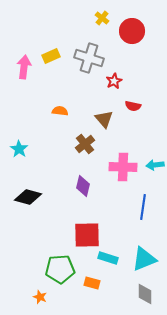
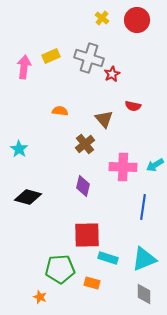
red circle: moved 5 px right, 11 px up
red star: moved 2 px left, 7 px up
cyan arrow: rotated 24 degrees counterclockwise
gray diamond: moved 1 px left
